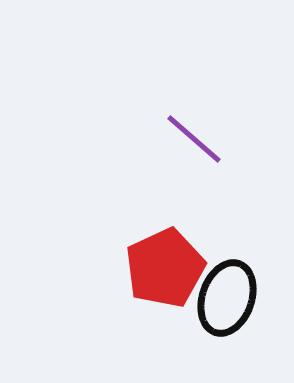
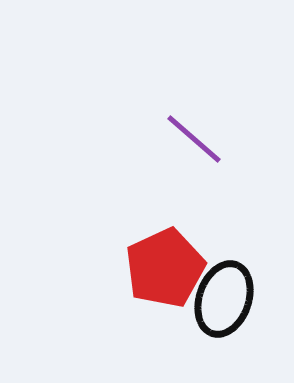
black ellipse: moved 3 px left, 1 px down
